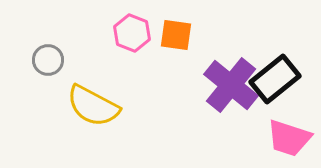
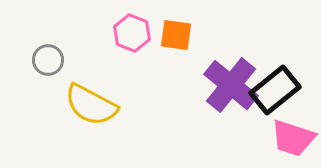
black rectangle: moved 11 px down
yellow semicircle: moved 2 px left, 1 px up
pink trapezoid: moved 4 px right
